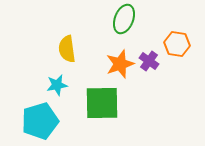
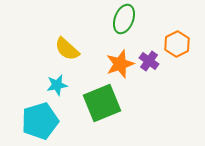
orange hexagon: rotated 25 degrees clockwise
yellow semicircle: rotated 40 degrees counterclockwise
green square: rotated 21 degrees counterclockwise
